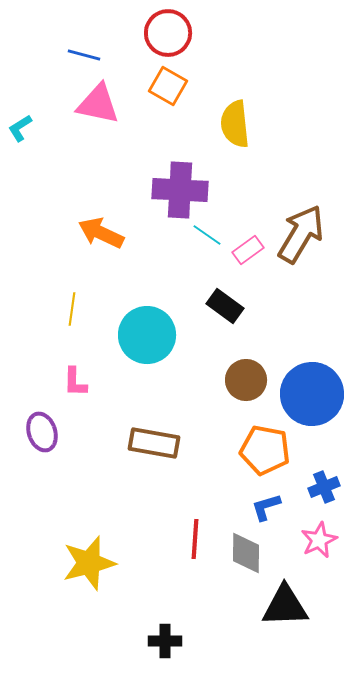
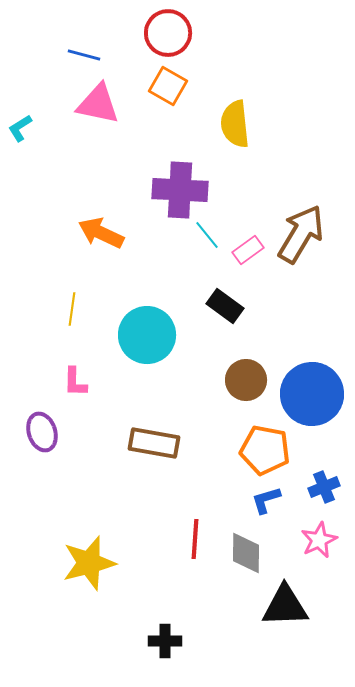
cyan line: rotated 16 degrees clockwise
blue L-shape: moved 7 px up
